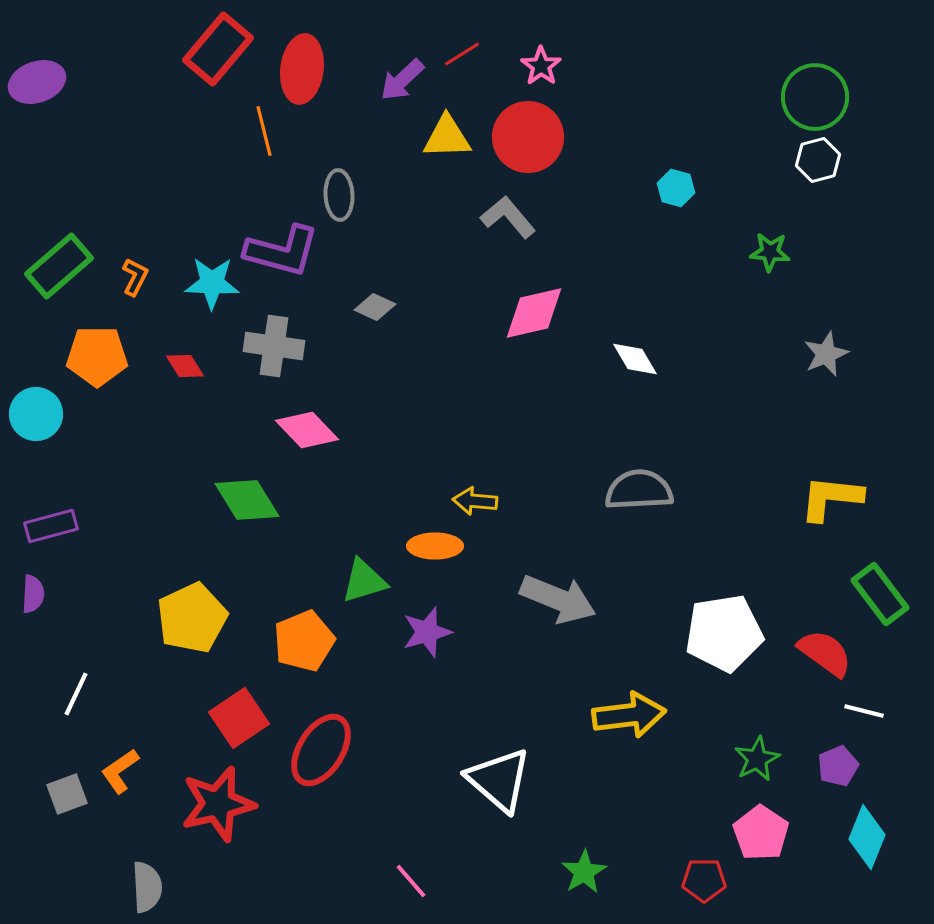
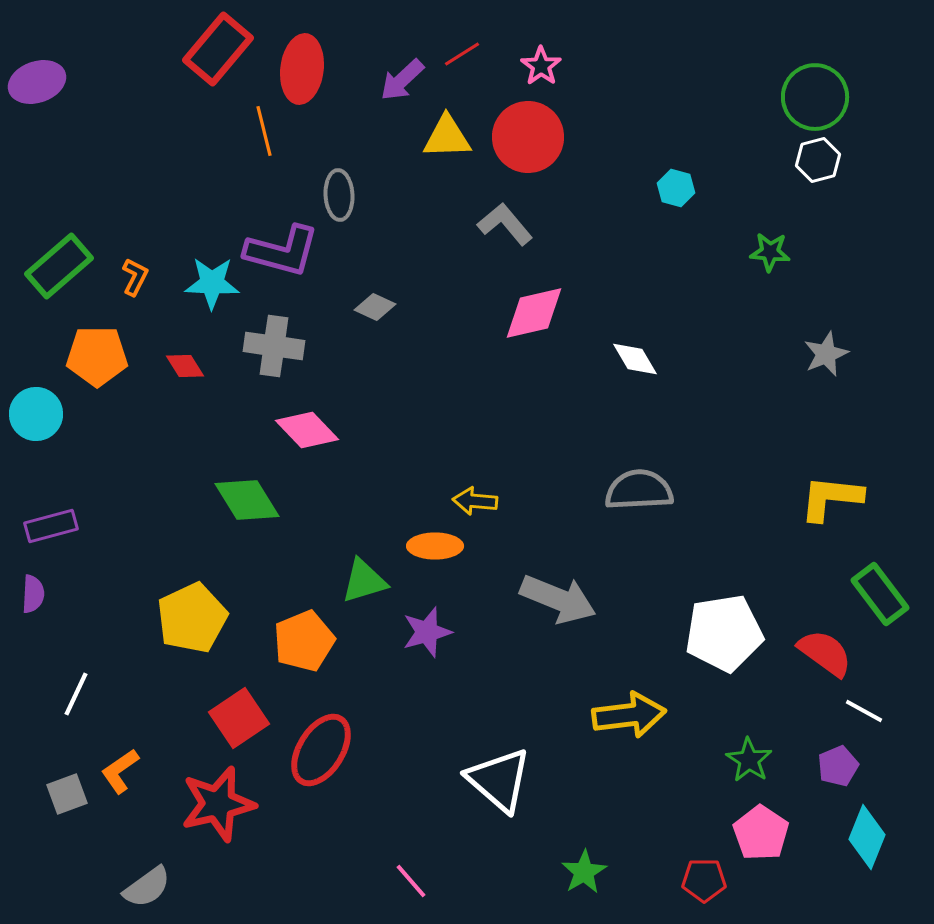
gray L-shape at (508, 217): moved 3 px left, 7 px down
white line at (864, 711): rotated 15 degrees clockwise
green star at (757, 759): moved 8 px left, 1 px down; rotated 12 degrees counterclockwise
gray semicircle at (147, 887): rotated 57 degrees clockwise
